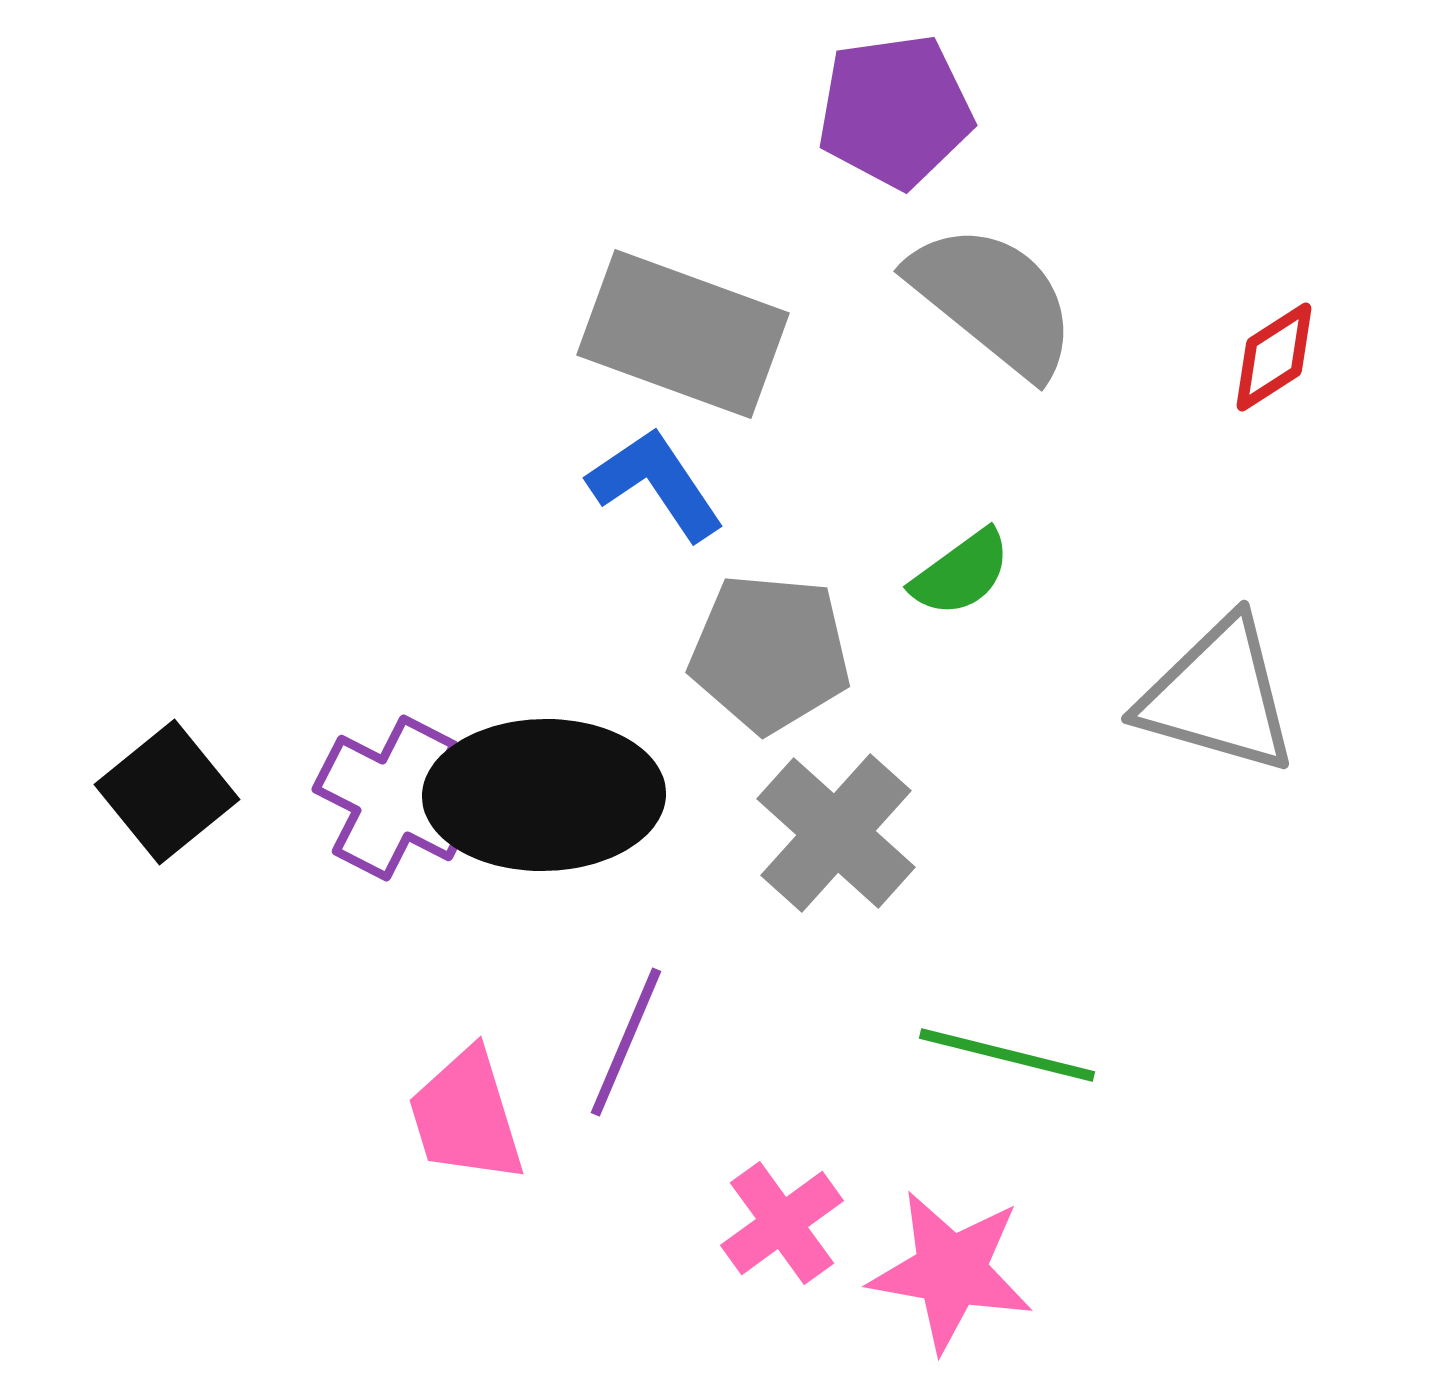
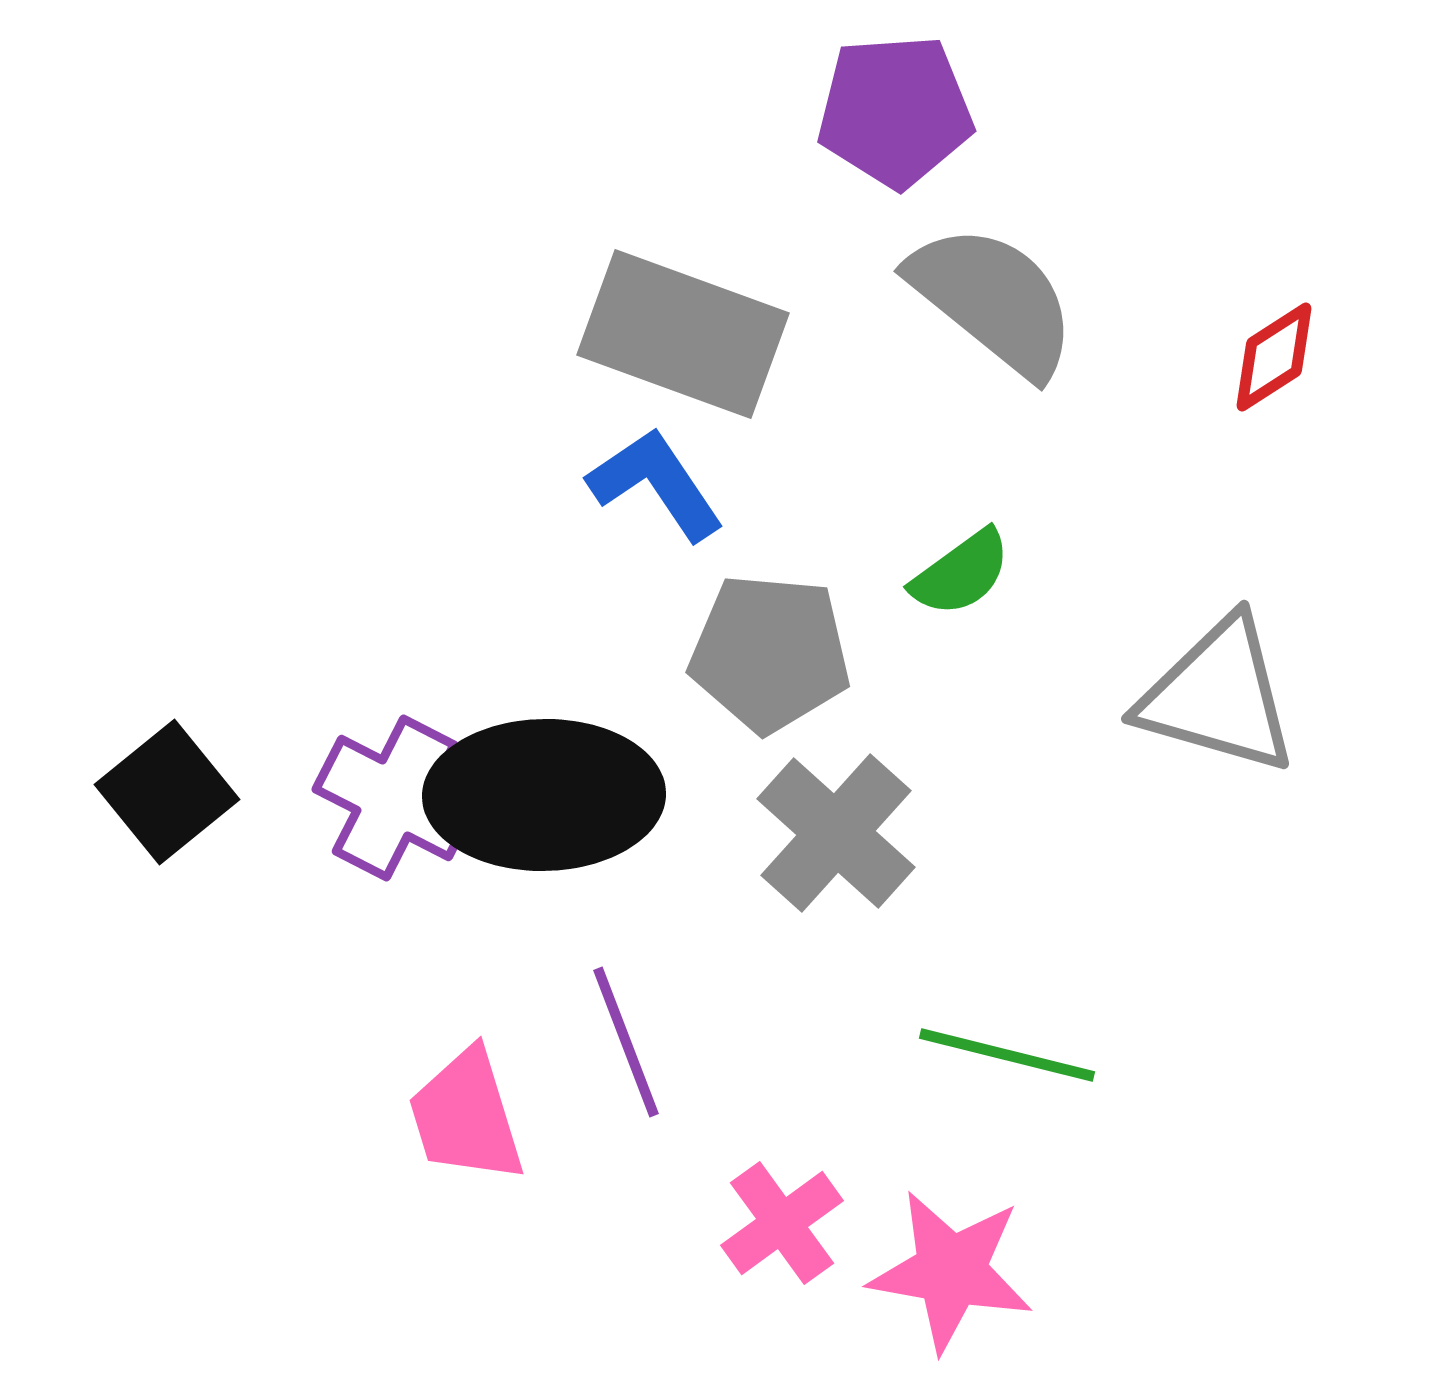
purple pentagon: rotated 4 degrees clockwise
purple line: rotated 44 degrees counterclockwise
